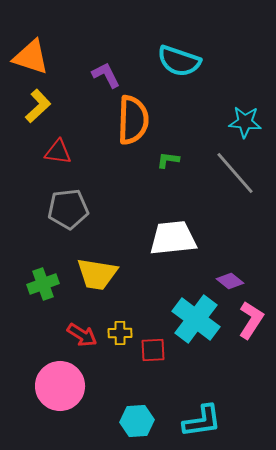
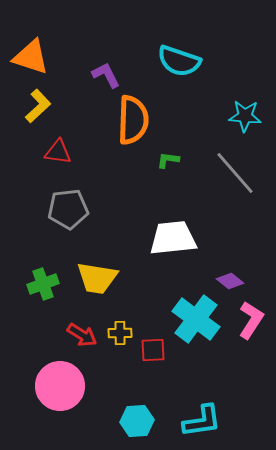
cyan star: moved 6 px up
yellow trapezoid: moved 4 px down
